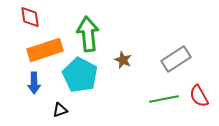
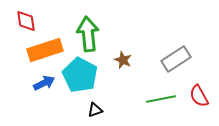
red diamond: moved 4 px left, 4 px down
blue arrow: moved 10 px right; rotated 115 degrees counterclockwise
green line: moved 3 px left
black triangle: moved 35 px right
